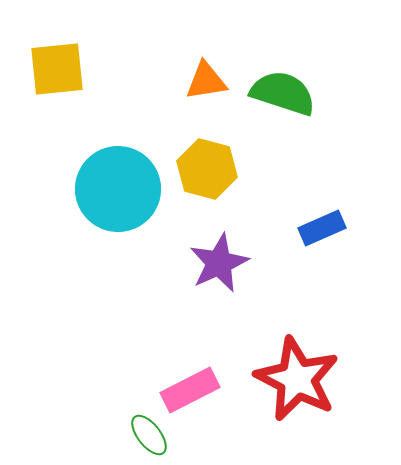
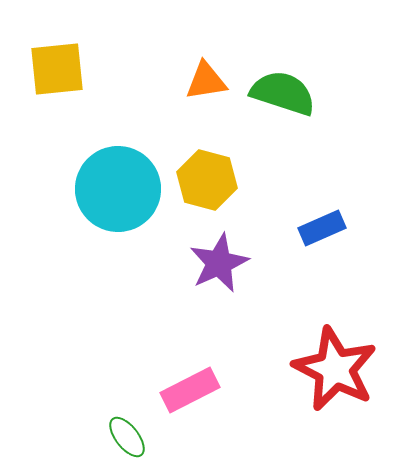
yellow hexagon: moved 11 px down
red star: moved 38 px right, 10 px up
green ellipse: moved 22 px left, 2 px down
